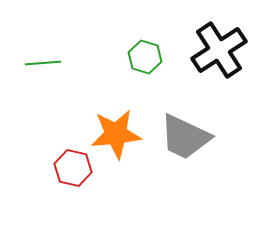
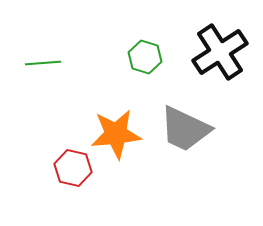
black cross: moved 1 px right, 2 px down
gray trapezoid: moved 8 px up
